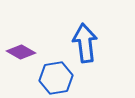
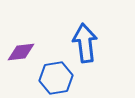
purple diamond: rotated 36 degrees counterclockwise
